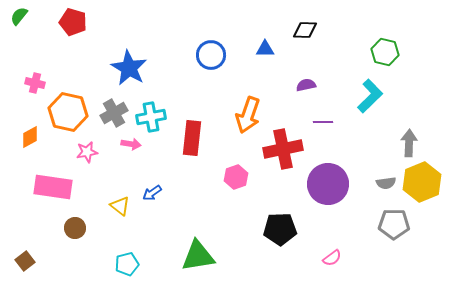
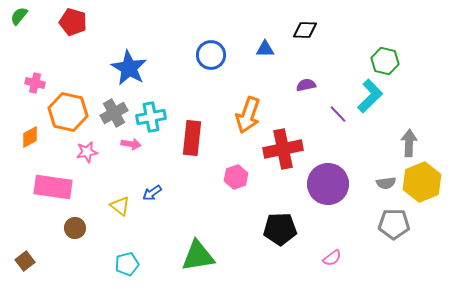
green hexagon: moved 9 px down
purple line: moved 15 px right, 8 px up; rotated 48 degrees clockwise
